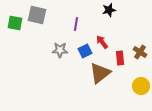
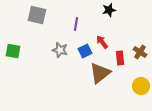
green square: moved 2 px left, 28 px down
gray star: rotated 14 degrees clockwise
